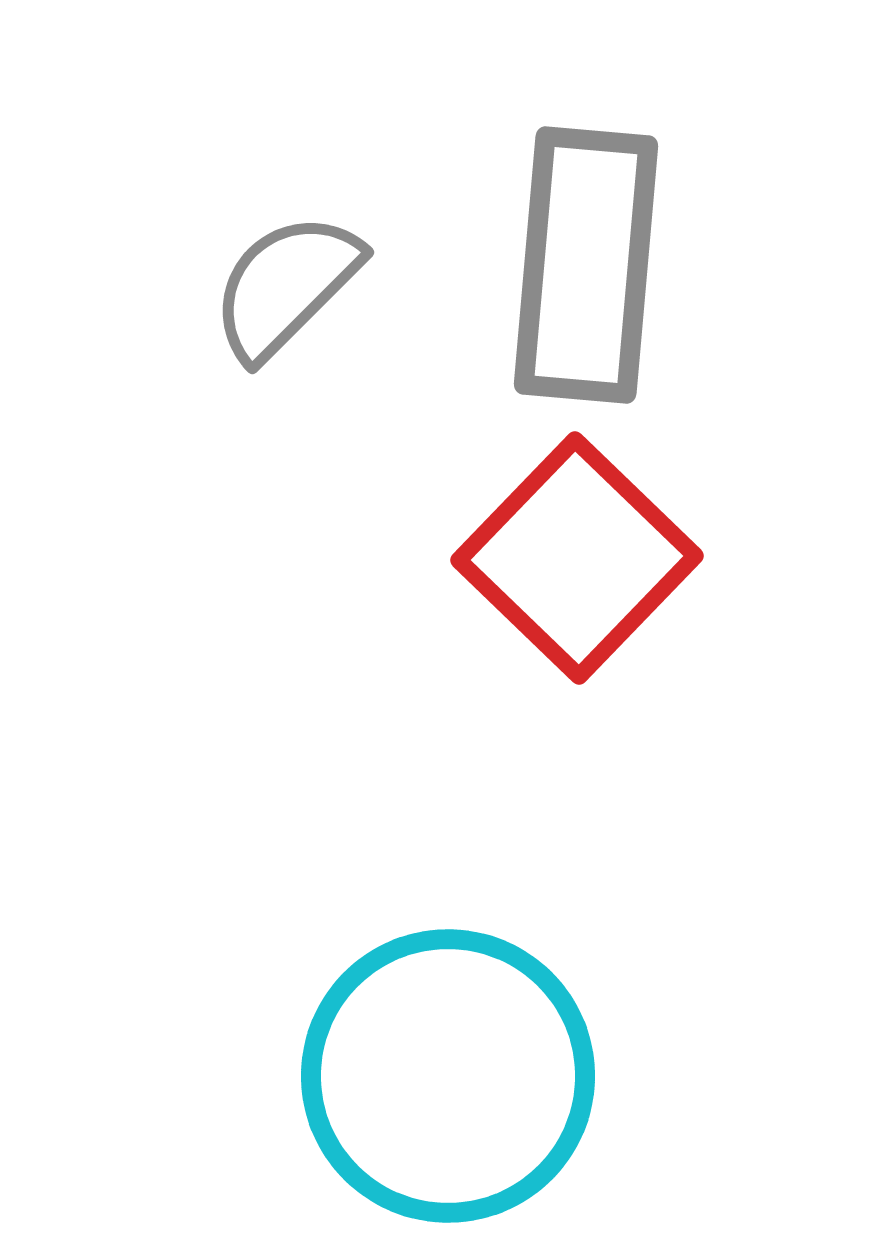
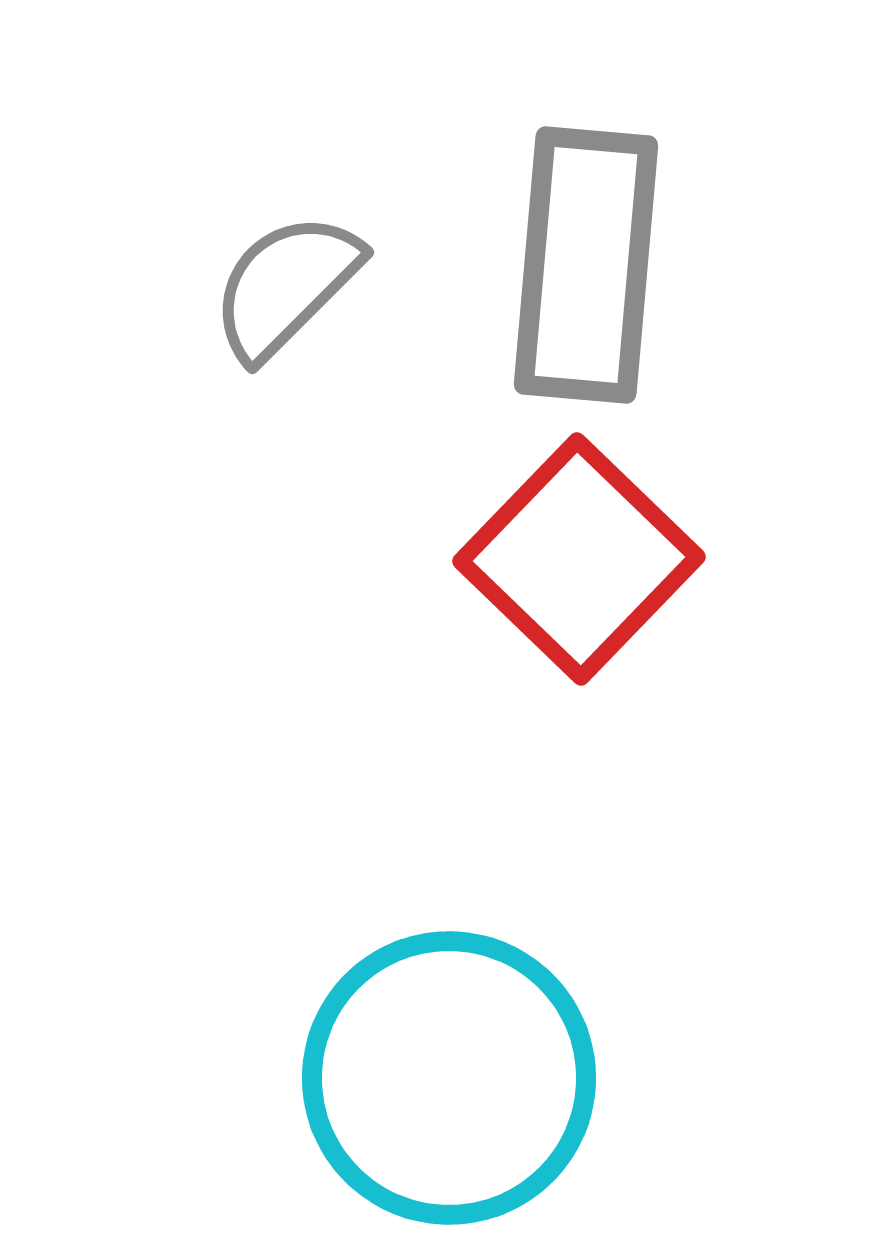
red square: moved 2 px right, 1 px down
cyan circle: moved 1 px right, 2 px down
